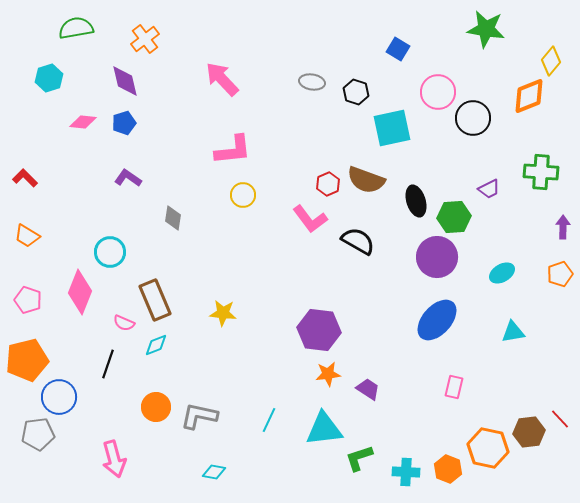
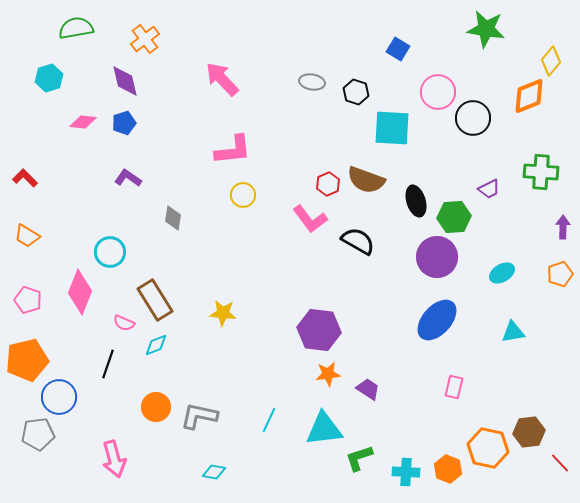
cyan square at (392, 128): rotated 15 degrees clockwise
brown rectangle at (155, 300): rotated 9 degrees counterclockwise
red line at (560, 419): moved 44 px down
